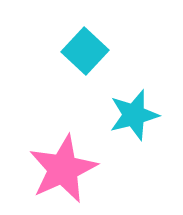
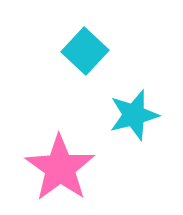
pink star: moved 3 px left, 1 px up; rotated 12 degrees counterclockwise
